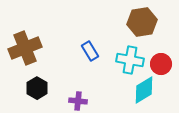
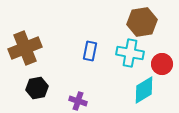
blue rectangle: rotated 42 degrees clockwise
cyan cross: moved 7 px up
red circle: moved 1 px right
black hexagon: rotated 20 degrees clockwise
purple cross: rotated 12 degrees clockwise
